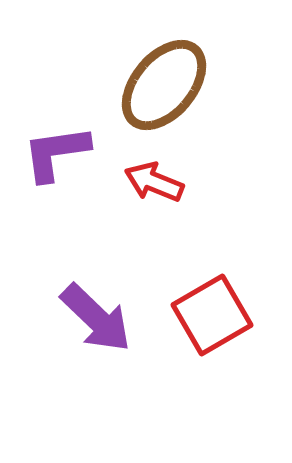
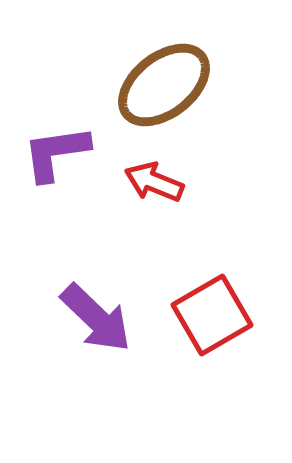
brown ellipse: rotated 12 degrees clockwise
